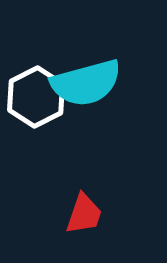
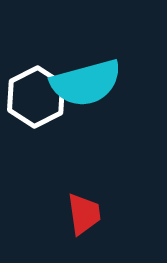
red trapezoid: rotated 27 degrees counterclockwise
